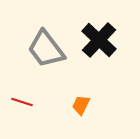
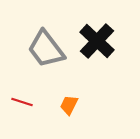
black cross: moved 2 px left, 1 px down
orange trapezoid: moved 12 px left
